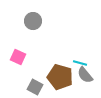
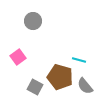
pink square: rotated 28 degrees clockwise
cyan line: moved 1 px left, 3 px up
gray semicircle: moved 11 px down
